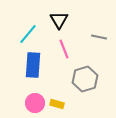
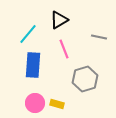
black triangle: rotated 30 degrees clockwise
